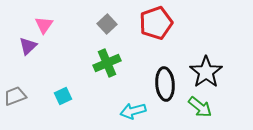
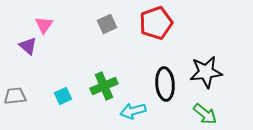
gray square: rotated 18 degrees clockwise
purple triangle: rotated 36 degrees counterclockwise
green cross: moved 3 px left, 23 px down
black star: rotated 28 degrees clockwise
gray trapezoid: rotated 15 degrees clockwise
green arrow: moved 5 px right, 7 px down
